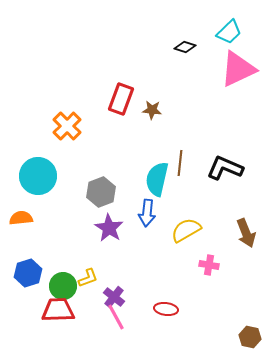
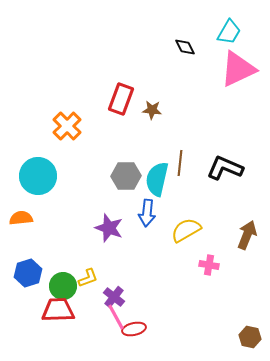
cyan trapezoid: rotated 16 degrees counterclockwise
black diamond: rotated 45 degrees clockwise
gray hexagon: moved 25 px right, 16 px up; rotated 20 degrees clockwise
purple star: rotated 12 degrees counterclockwise
brown arrow: moved 1 px right, 2 px down; rotated 136 degrees counterclockwise
red ellipse: moved 32 px left, 20 px down; rotated 20 degrees counterclockwise
